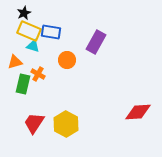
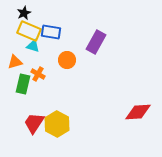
yellow hexagon: moved 9 px left
